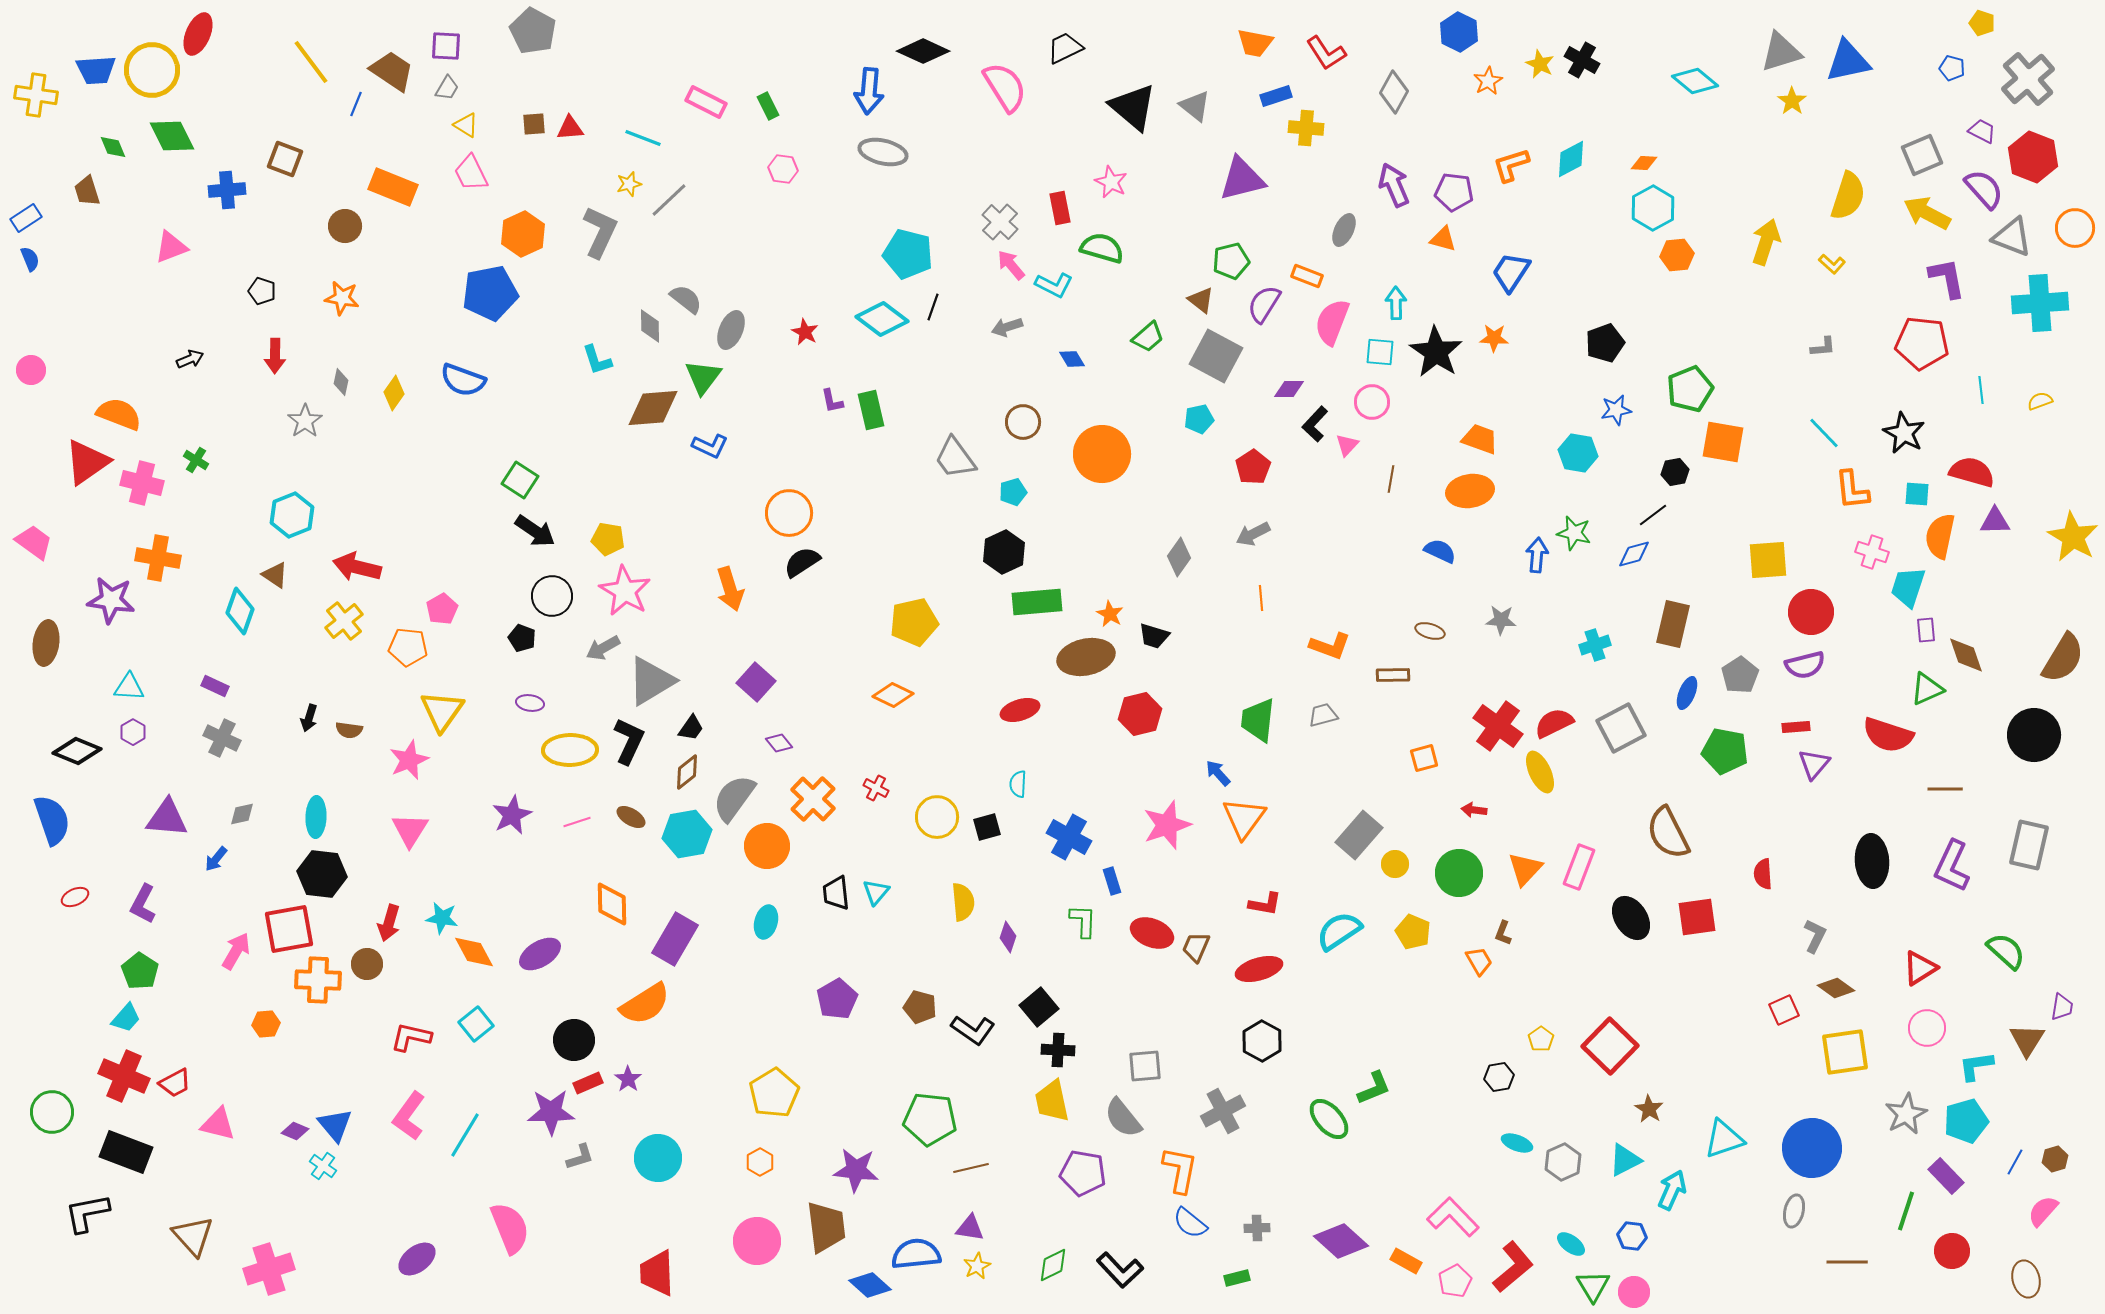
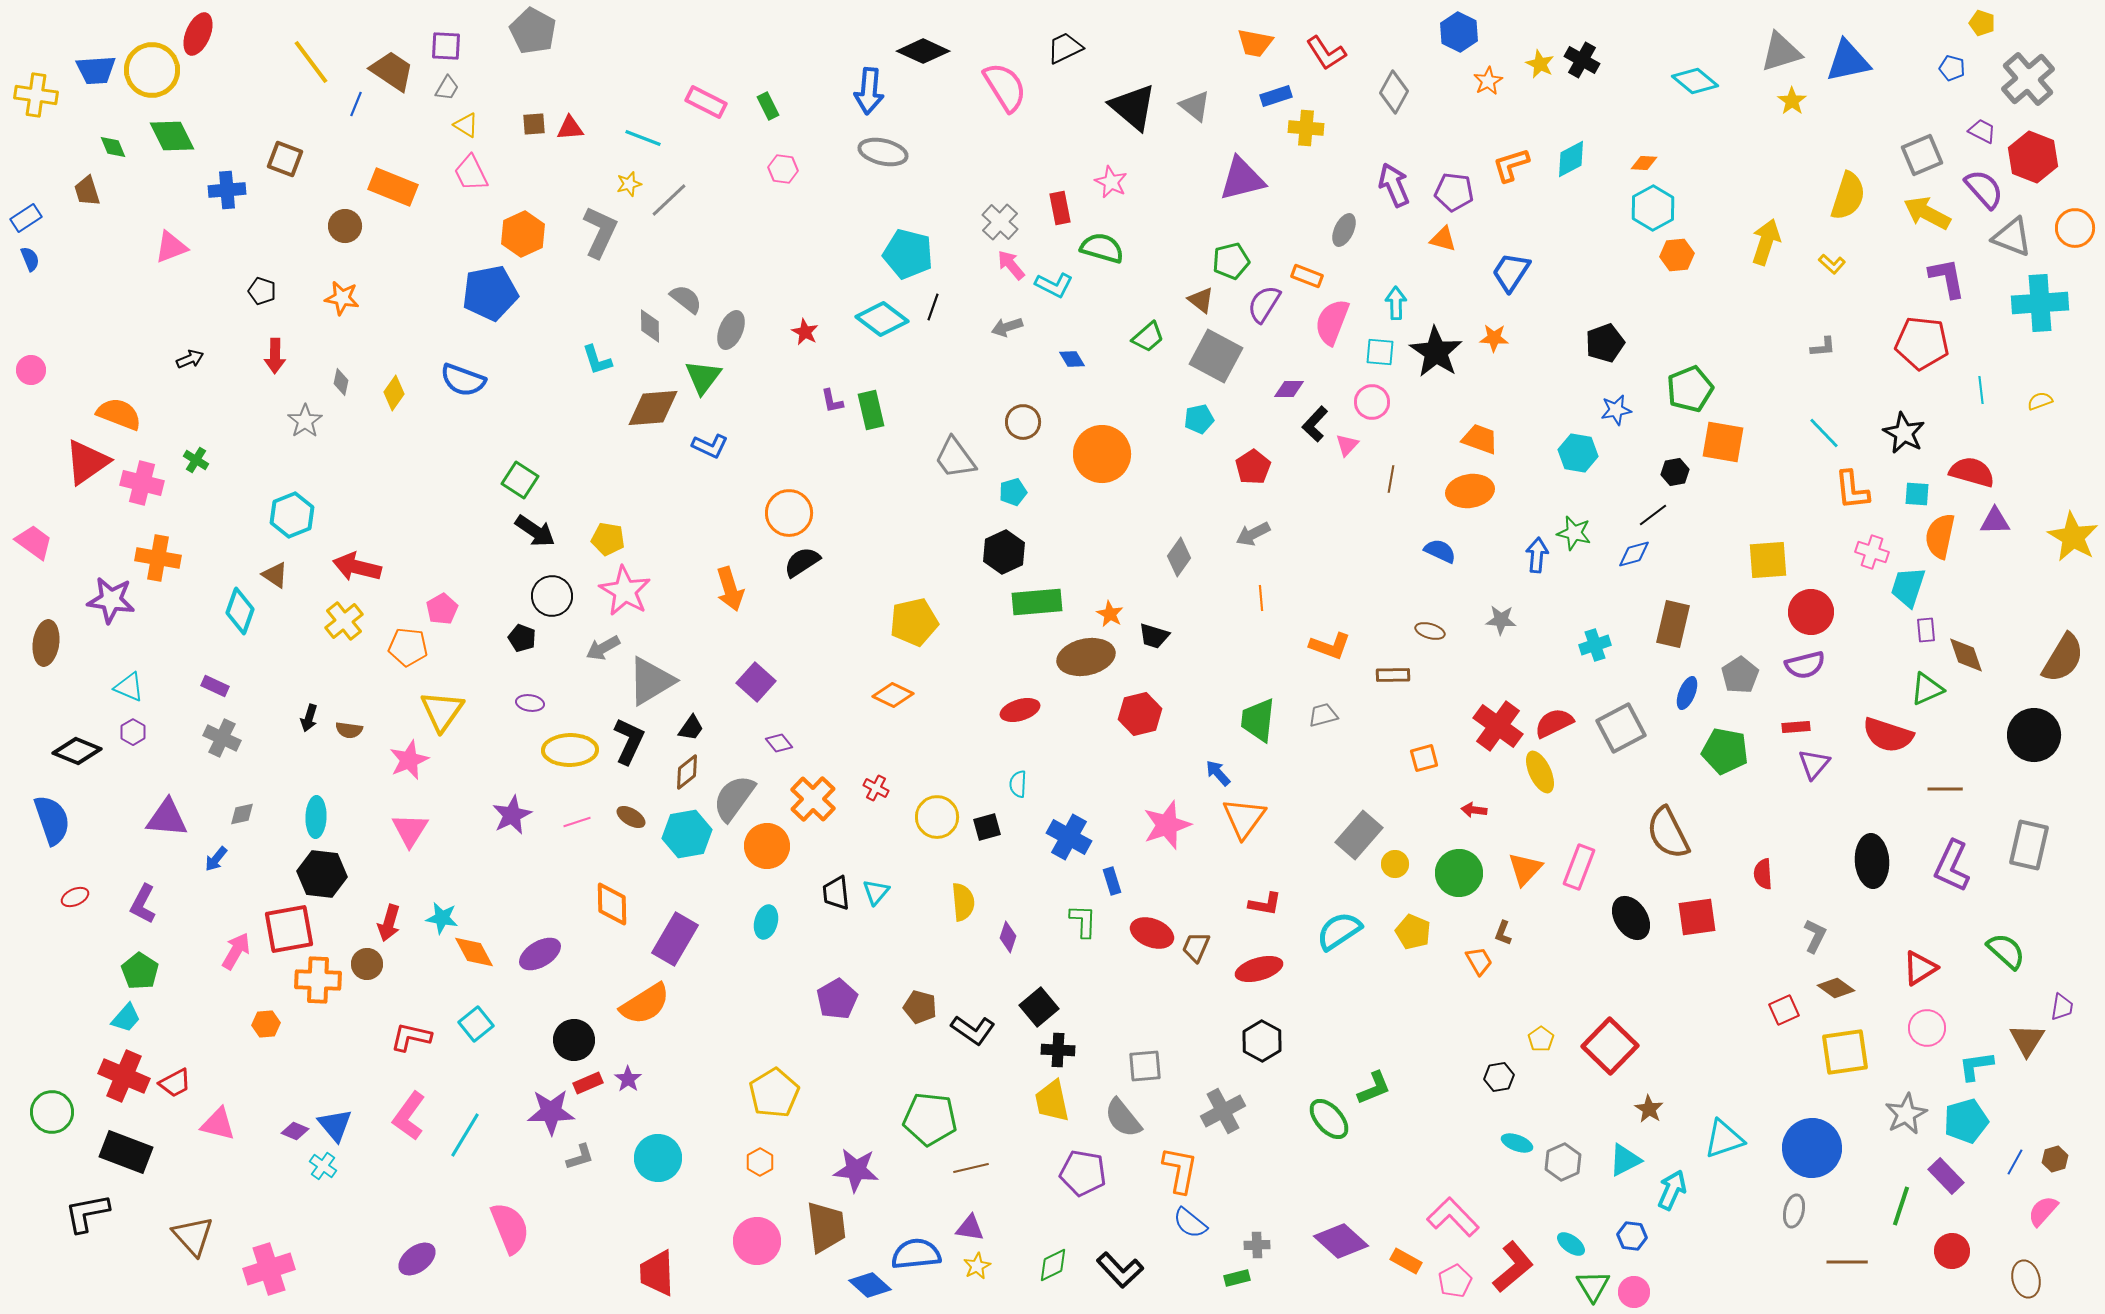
cyan triangle at (129, 687): rotated 20 degrees clockwise
green line at (1906, 1211): moved 5 px left, 5 px up
gray cross at (1257, 1228): moved 17 px down
